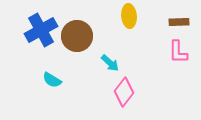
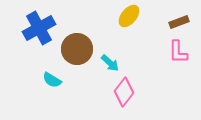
yellow ellipse: rotated 45 degrees clockwise
brown rectangle: rotated 18 degrees counterclockwise
blue cross: moved 2 px left, 2 px up
brown circle: moved 13 px down
